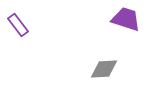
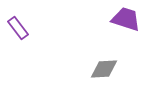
purple rectangle: moved 3 px down
